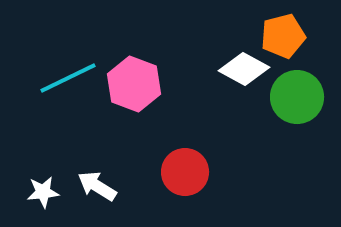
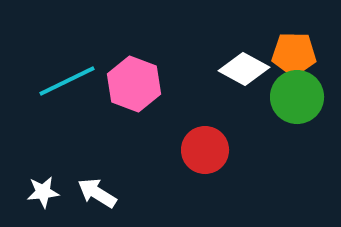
orange pentagon: moved 11 px right, 18 px down; rotated 15 degrees clockwise
cyan line: moved 1 px left, 3 px down
red circle: moved 20 px right, 22 px up
white arrow: moved 7 px down
